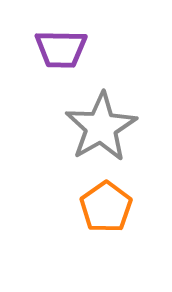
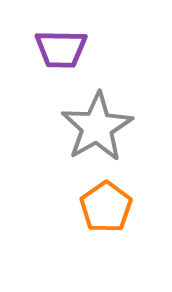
gray star: moved 4 px left
